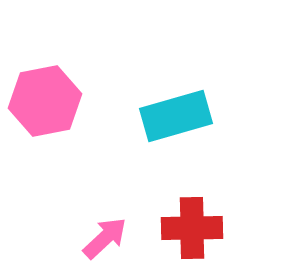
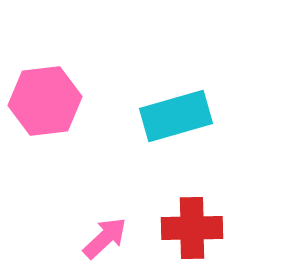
pink hexagon: rotated 4 degrees clockwise
